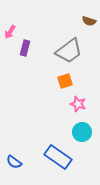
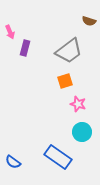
pink arrow: rotated 56 degrees counterclockwise
blue semicircle: moved 1 px left
